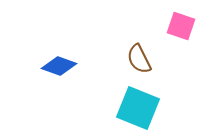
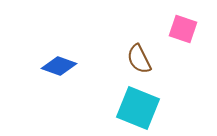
pink square: moved 2 px right, 3 px down
